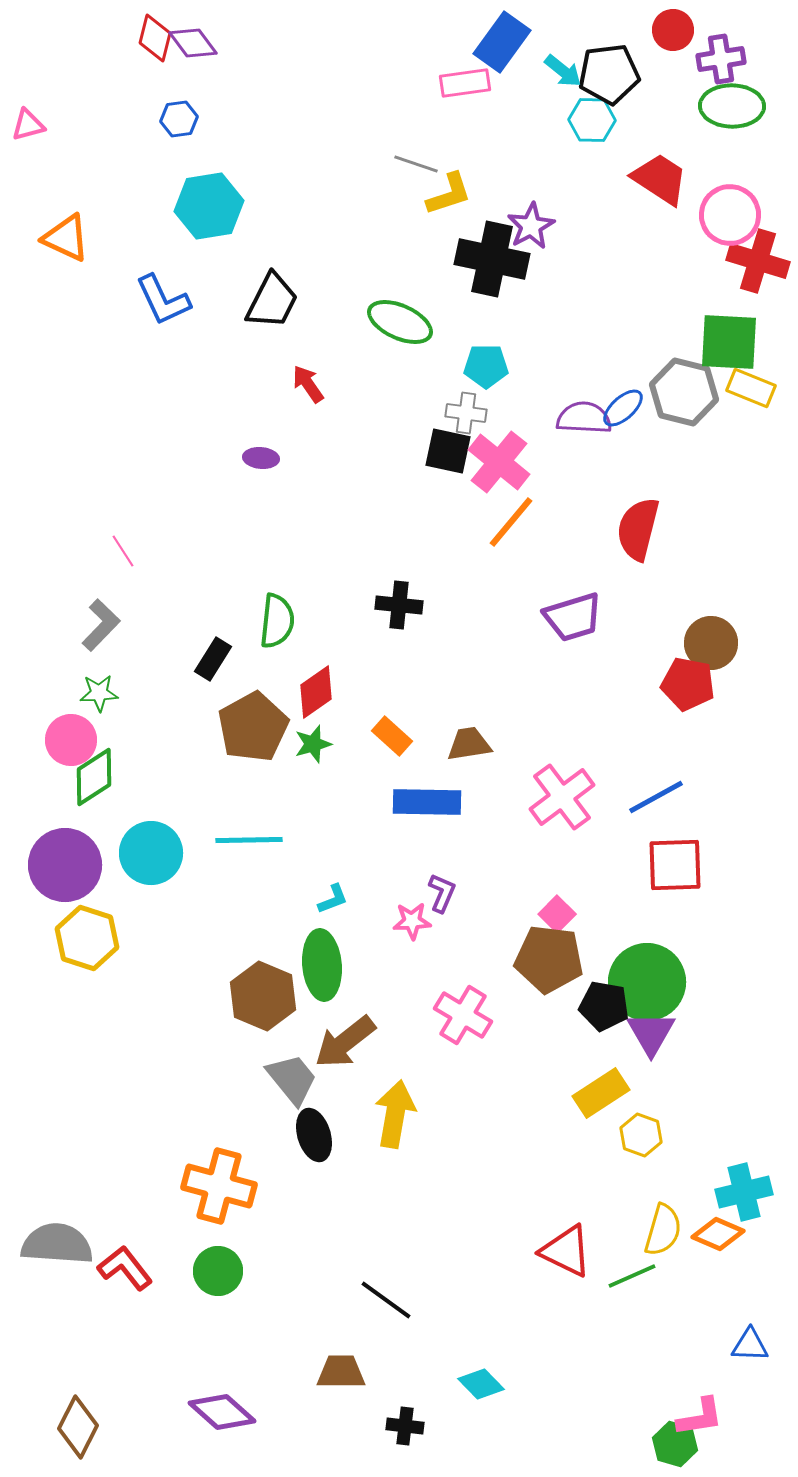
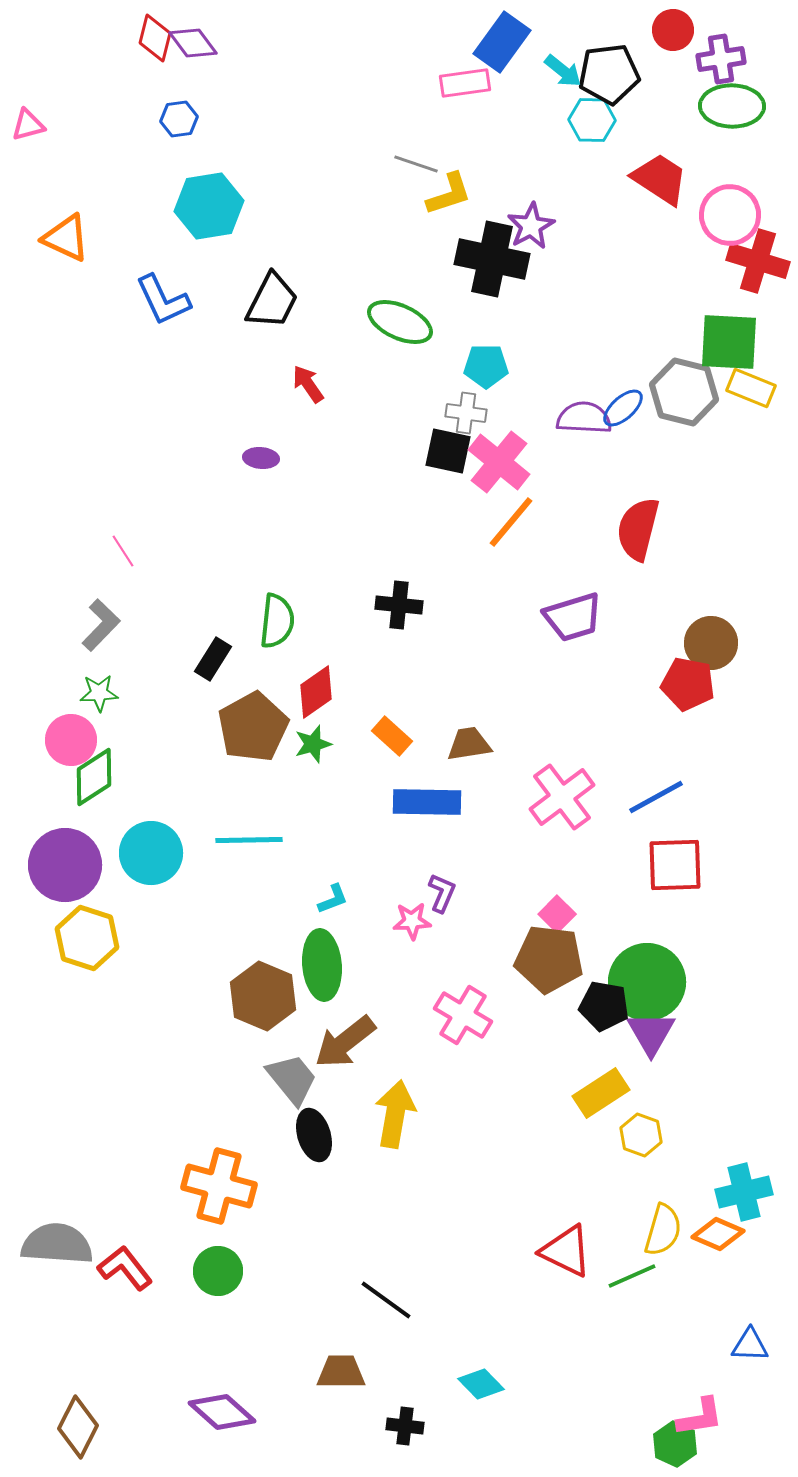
green hexagon at (675, 1444): rotated 9 degrees clockwise
